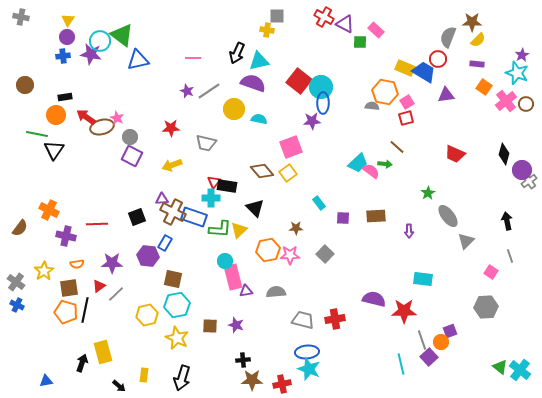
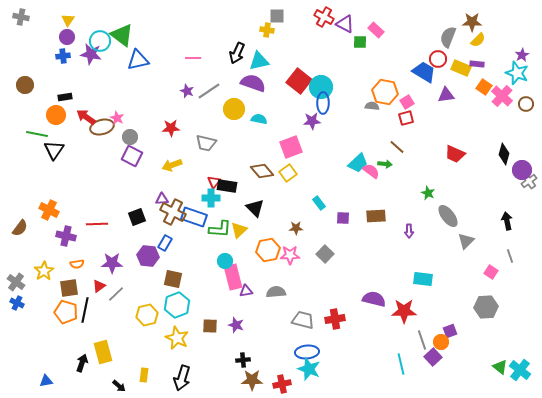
yellow rectangle at (405, 68): moved 56 px right
pink cross at (506, 101): moved 4 px left, 5 px up; rotated 10 degrees counterclockwise
green star at (428, 193): rotated 16 degrees counterclockwise
blue cross at (17, 305): moved 2 px up
cyan hexagon at (177, 305): rotated 10 degrees counterclockwise
purple square at (429, 357): moved 4 px right
